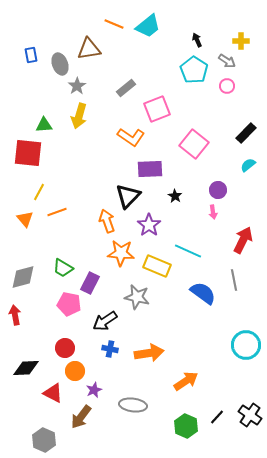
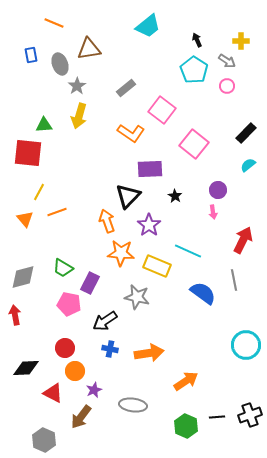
orange line at (114, 24): moved 60 px left, 1 px up
pink square at (157, 109): moved 5 px right, 1 px down; rotated 32 degrees counterclockwise
orange L-shape at (131, 137): moved 4 px up
black cross at (250, 415): rotated 35 degrees clockwise
black line at (217, 417): rotated 42 degrees clockwise
